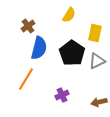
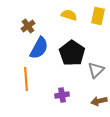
yellow semicircle: rotated 105 degrees counterclockwise
yellow rectangle: moved 3 px right, 17 px up
blue semicircle: rotated 15 degrees clockwise
gray triangle: moved 1 px left, 9 px down; rotated 18 degrees counterclockwise
orange line: rotated 35 degrees counterclockwise
purple cross: rotated 16 degrees clockwise
brown arrow: moved 1 px up
